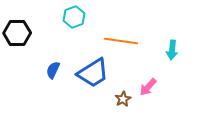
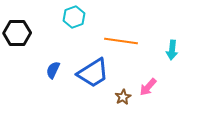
brown star: moved 2 px up
